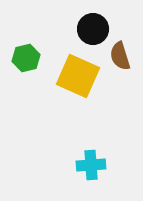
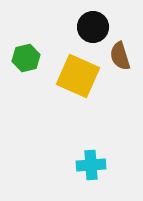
black circle: moved 2 px up
